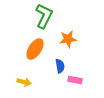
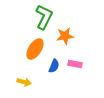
green L-shape: moved 1 px down
orange star: moved 3 px left, 3 px up
blue semicircle: moved 6 px left; rotated 32 degrees clockwise
pink rectangle: moved 16 px up
